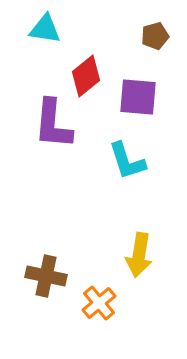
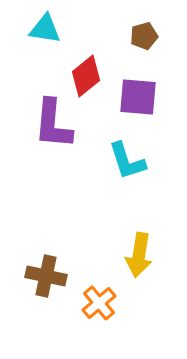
brown pentagon: moved 11 px left
